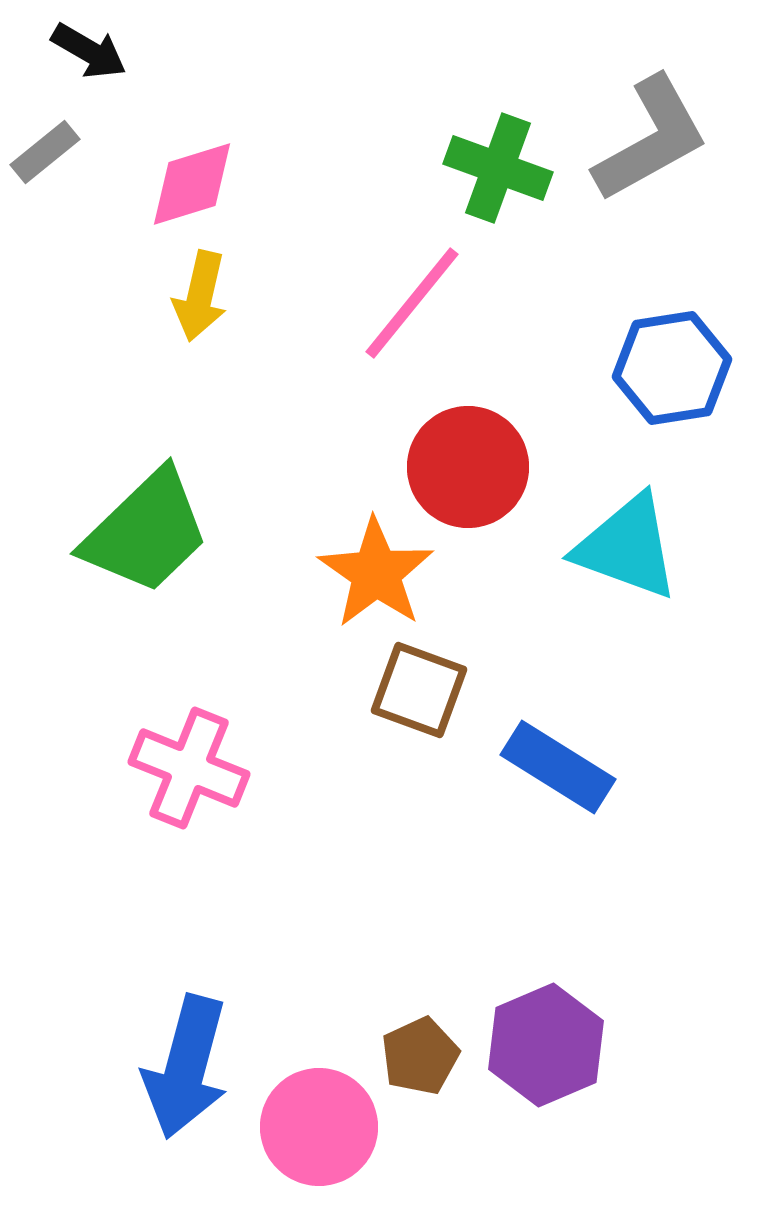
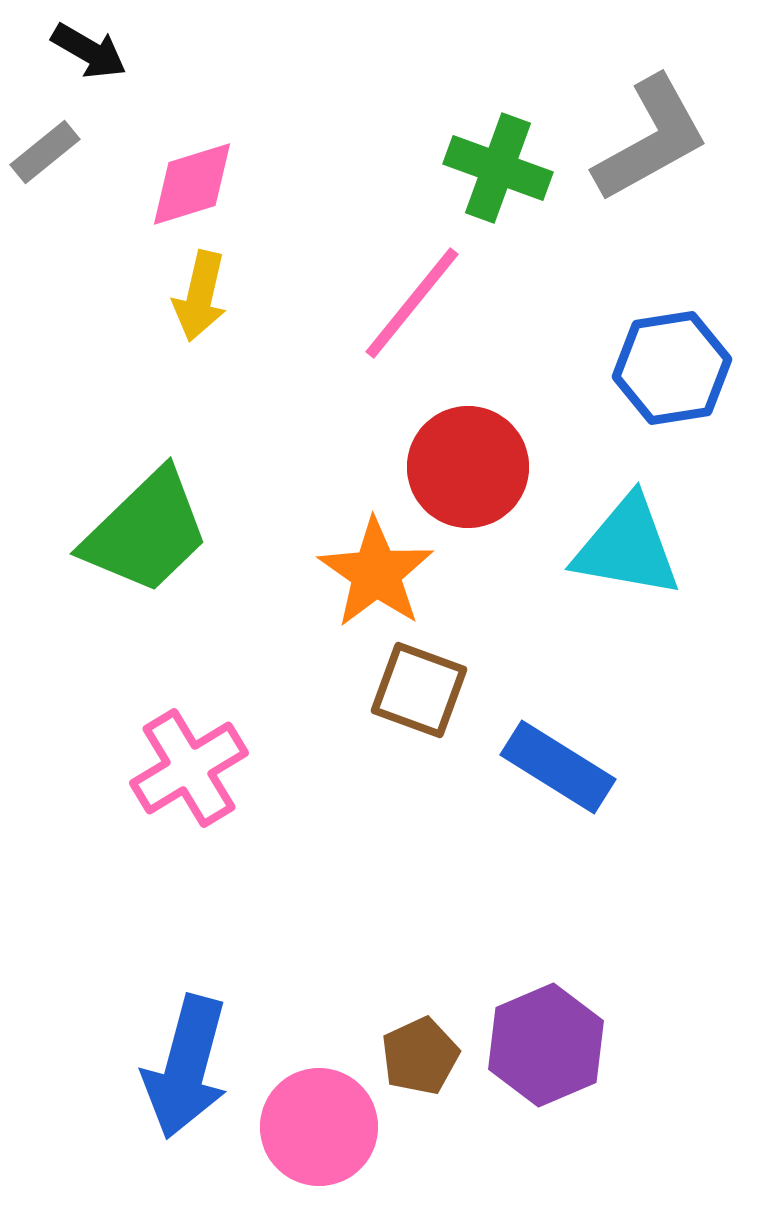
cyan triangle: rotated 10 degrees counterclockwise
pink cross: rotated 37 degrees clockwise
